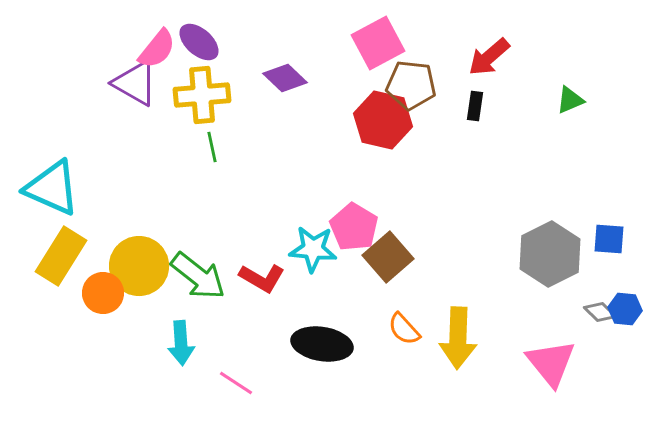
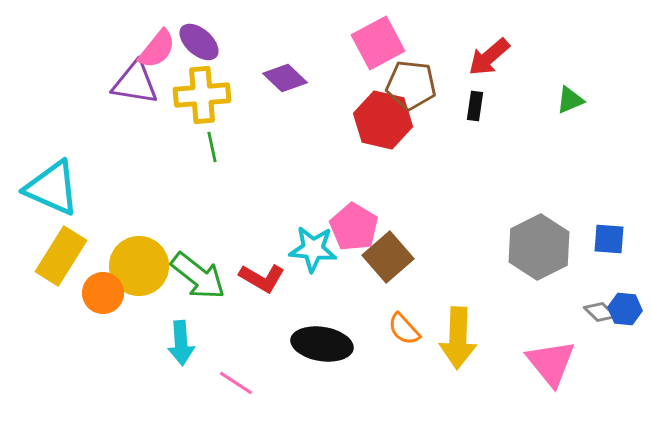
purple triangle: rotated 21 degrees counterclockwise
gray hexagon: moved 11 px left, 7 px up
